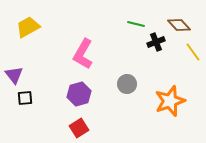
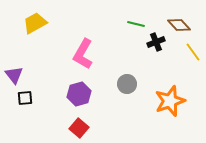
yellow trapezoid: moved 7 px right, 4 px up
red square: rotated 18 degrees counterclockwise
